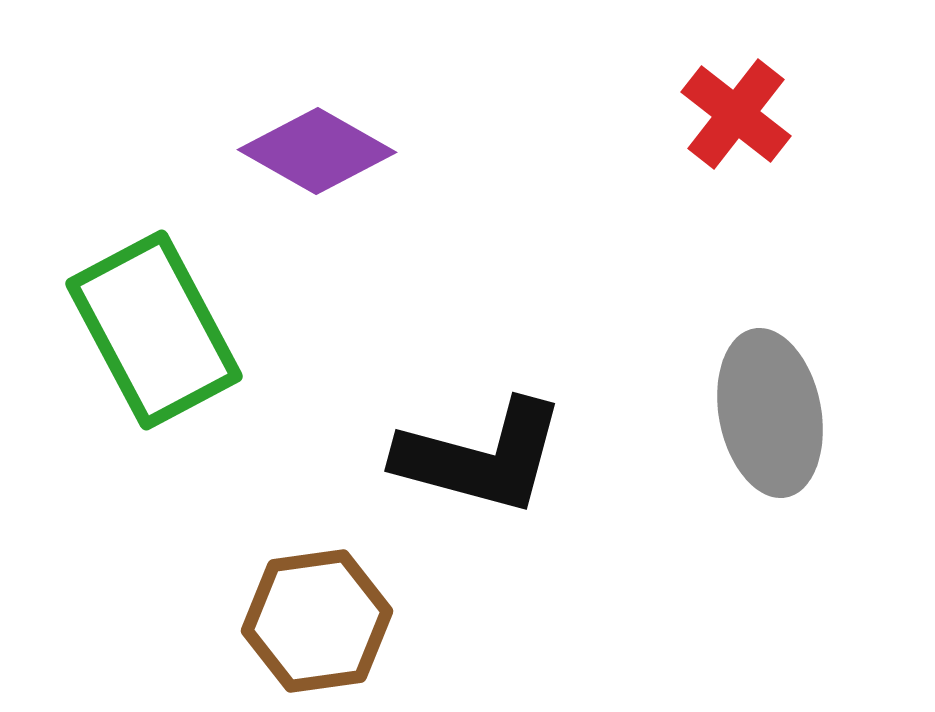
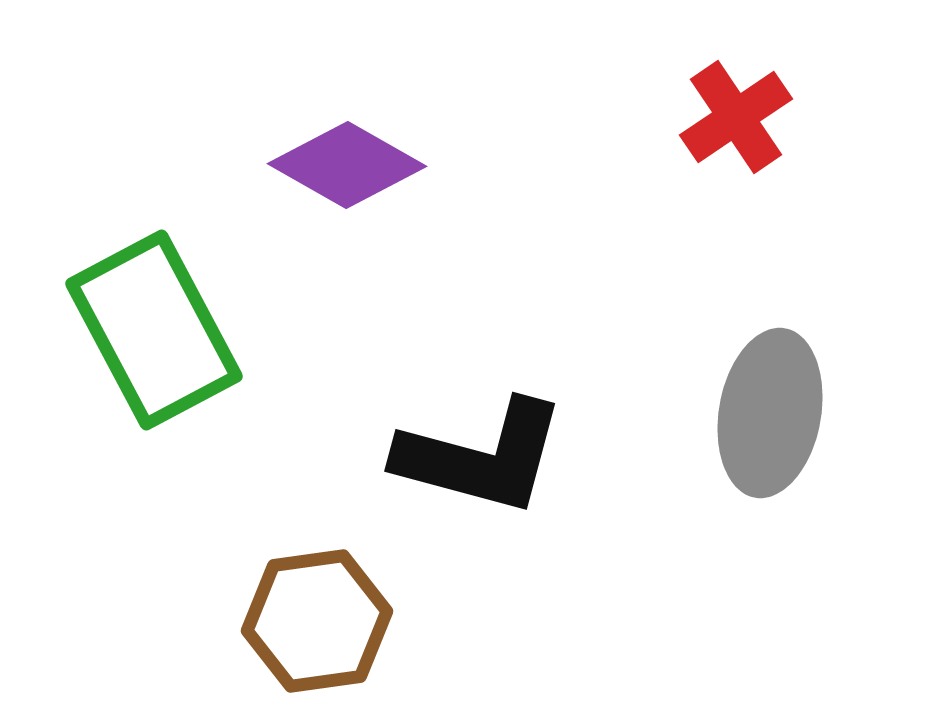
red cross: moved 3 px down; rotated 18 degrees clockwise
purple diamond: moved 30 px right, 14 px down
gray ellipse: rotated 21 degrees clockwise
